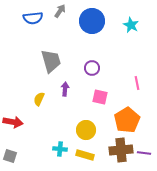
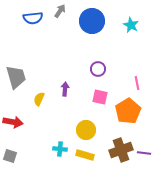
gray trapezoid: moved 35 px left, 16 px down
purple circle: moved 6 px right, 1 px down
orange pentagon: moved 1 px right, 9 px up
brown cross: rotated 15 degrees counterclockwise
